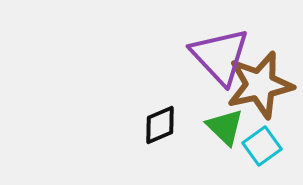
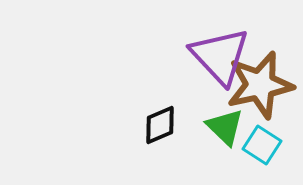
cyan square: moved 1 px up; rotated 21 degrees counterclockwise
